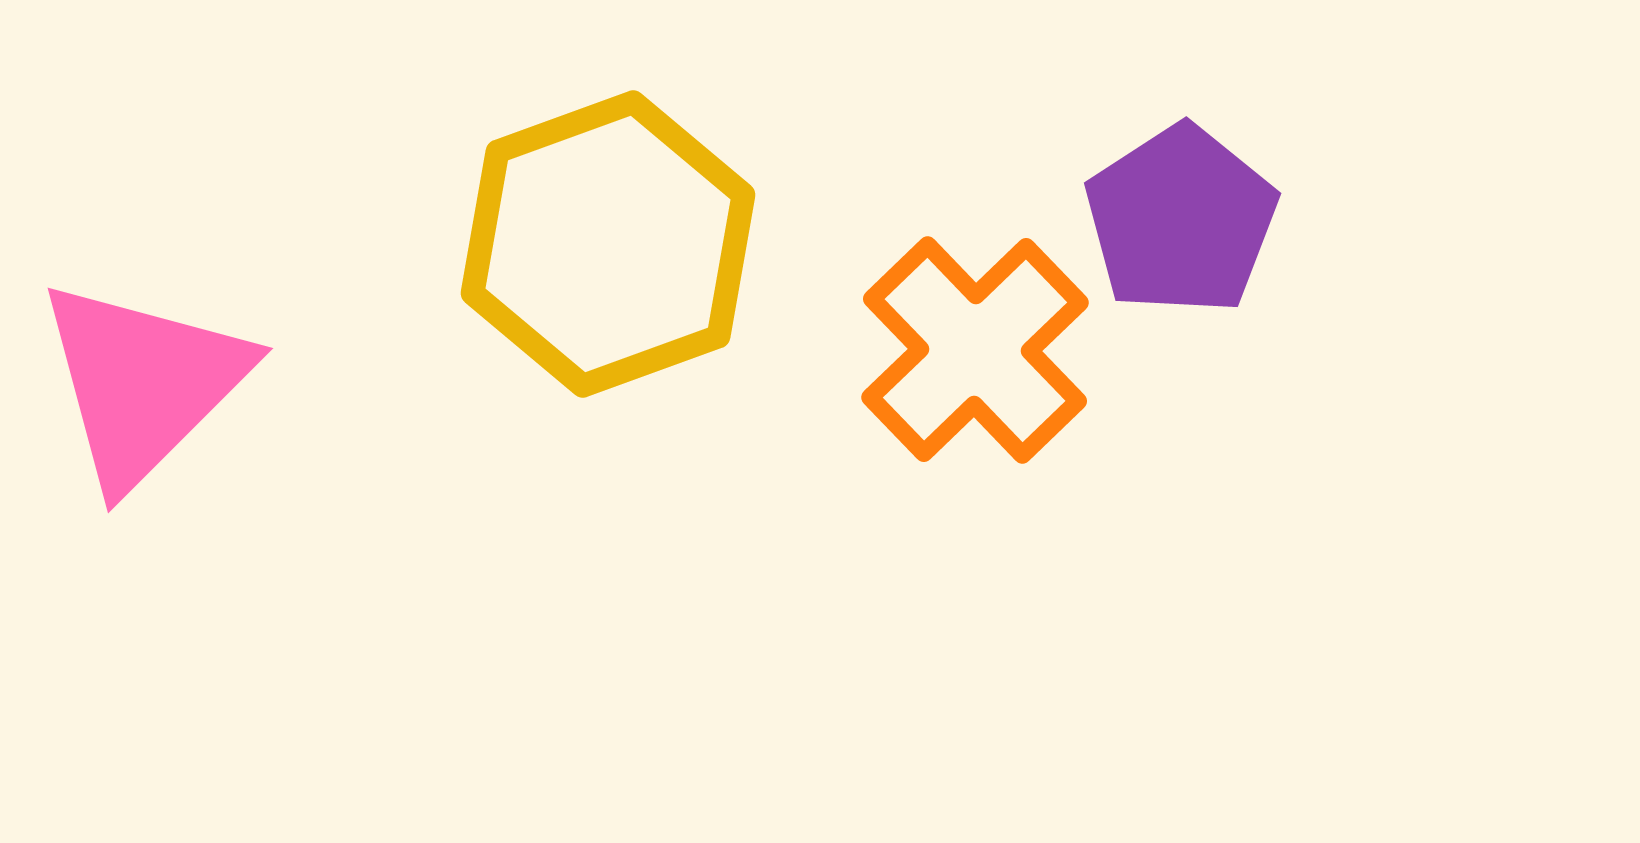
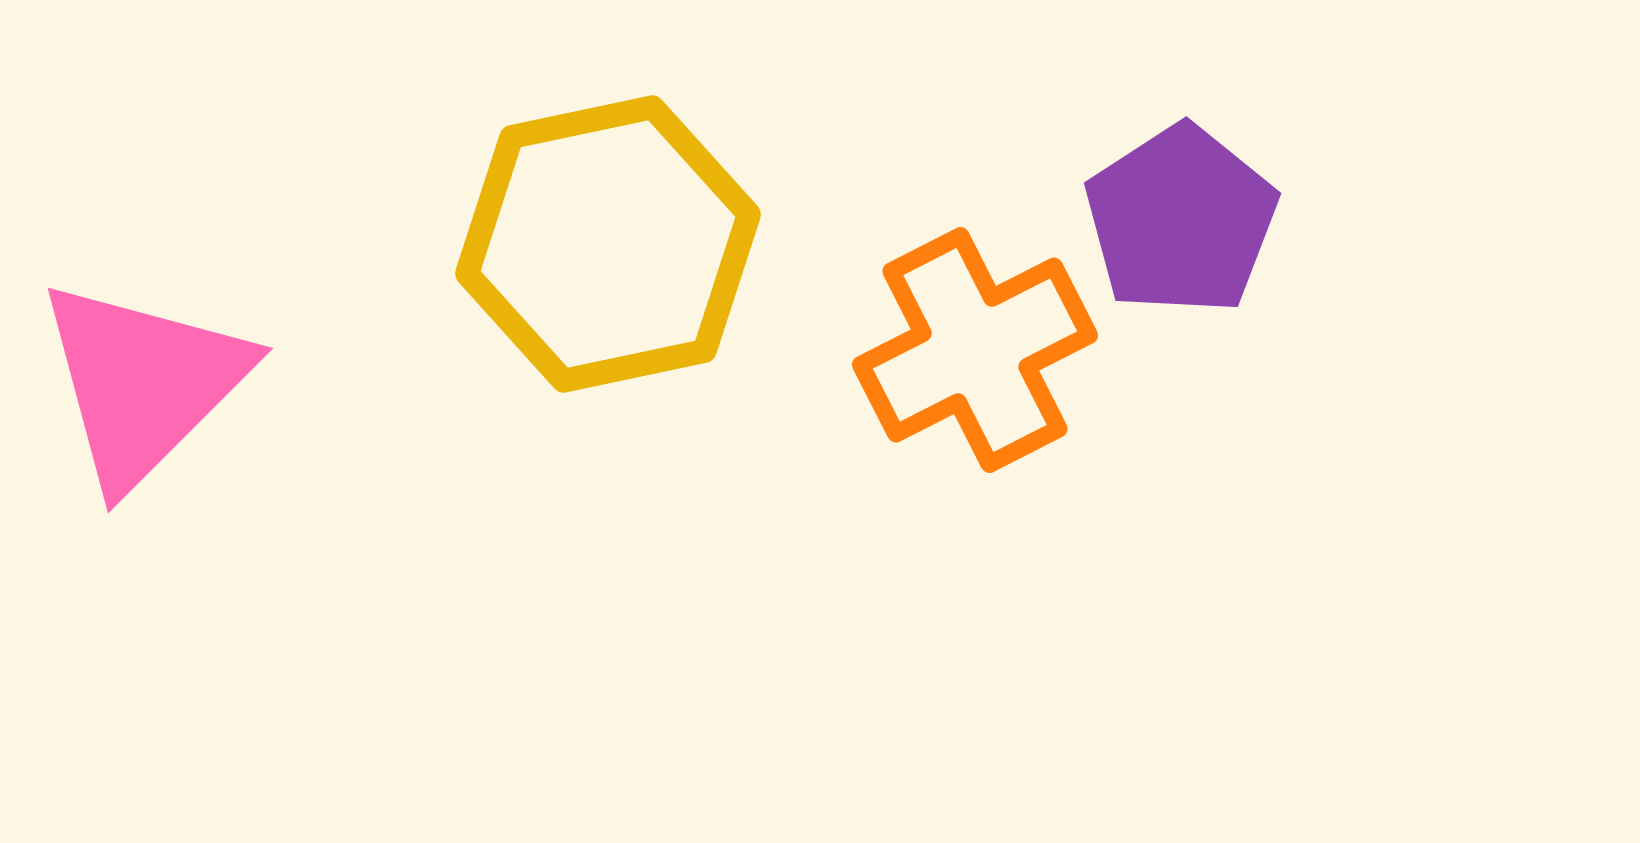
yellow hexagon: rotated 8 degrees clockwise
orange cross: rotated 17 degrees clockwise
